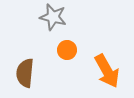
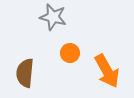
orange circle: moved 3 px right, 3 px down
